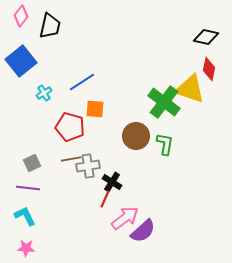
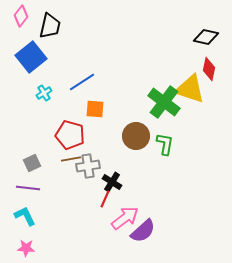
blue square: moved 10 px right, 4 px up
red pentagon: moved 8 px down
